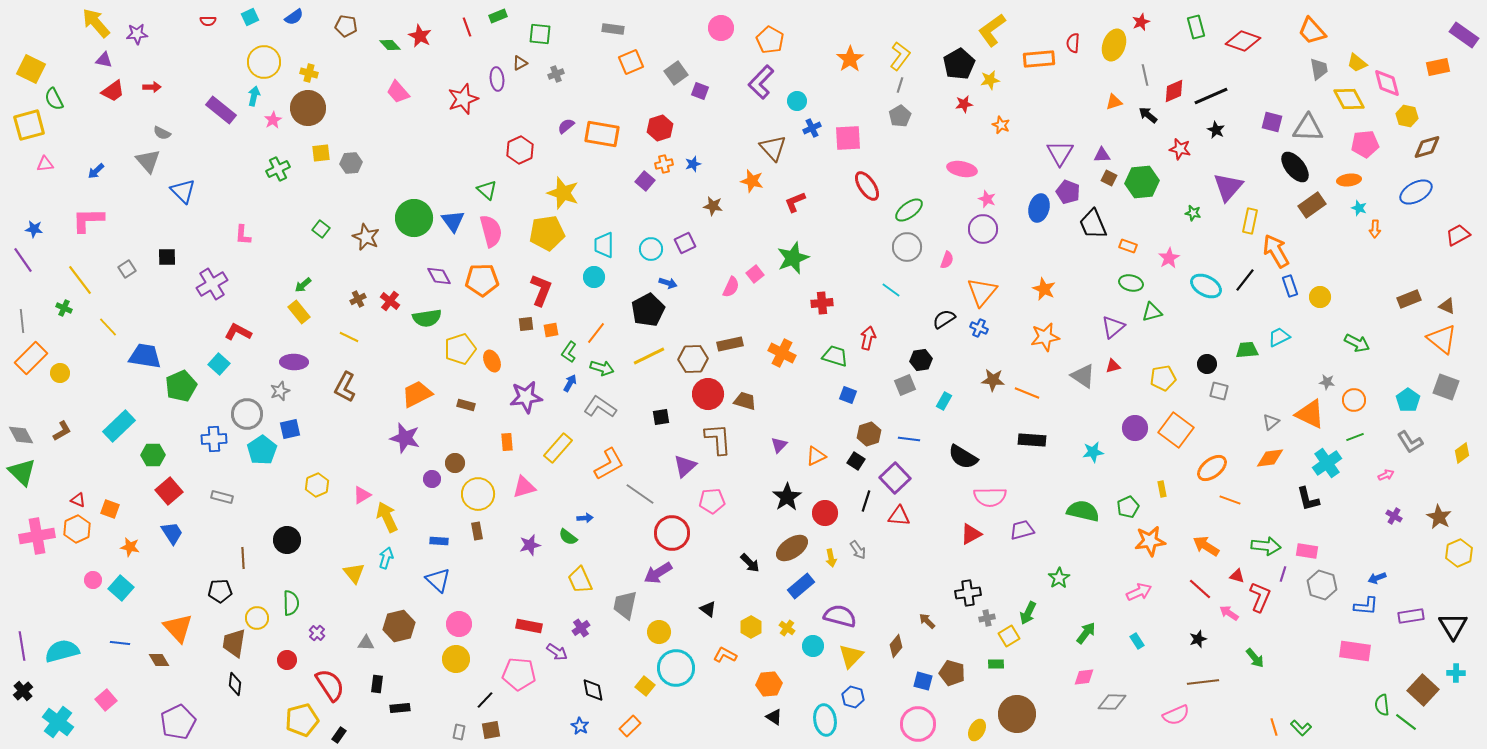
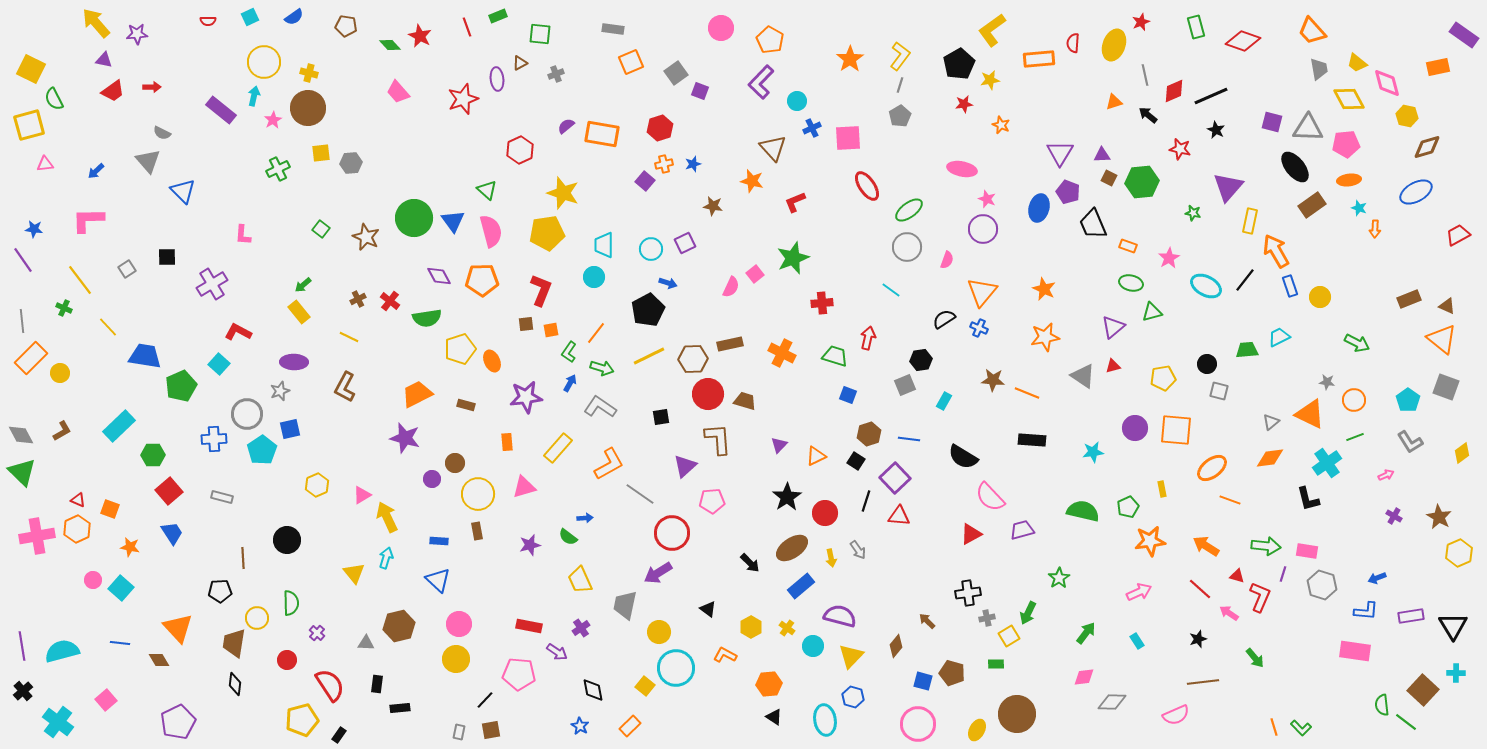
pink pentagon at (1365, 144): moved 19 px left
orange square at (1176, 430): rotated 32 degrees counterclockwise
pink semicircle at (990, 497): rotated 48 degrees clockwise
blue L-shape at (1366, 606): moved 5 px down
